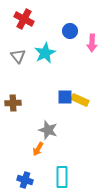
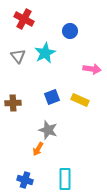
pink arrow: moved 26 px down; rotated 84 degrees counterclockwise
blue square: moved 13 px left; rotated 21 degrees counterclockwise
cyan rectangle: moved 3 px right, 2 px down
